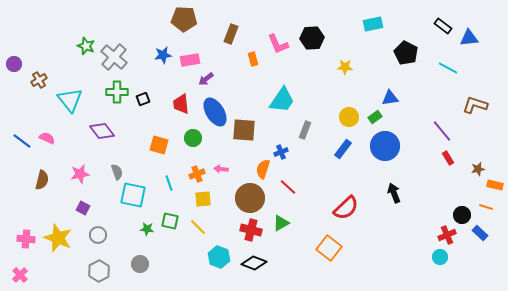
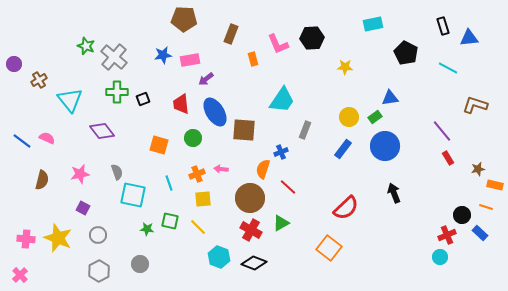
black rectangle at (443, 26): rotated 36 degrees clockwise
red cross at (251, 230): rotated 15 degrees clockwise
